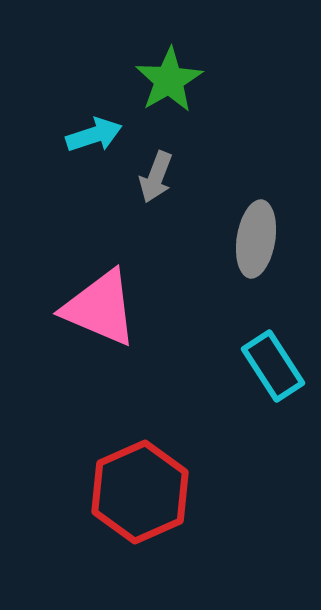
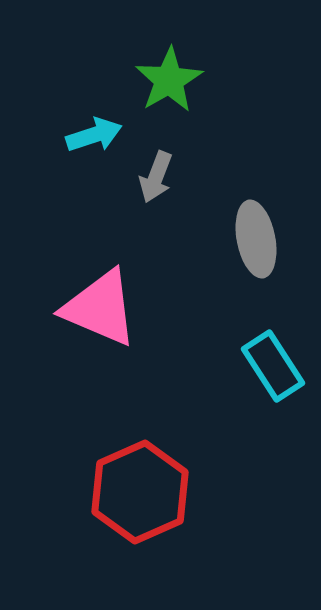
gray ellipse: rotated 20 degrees counterclockwise
